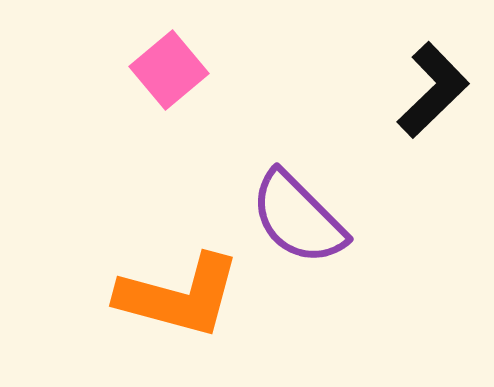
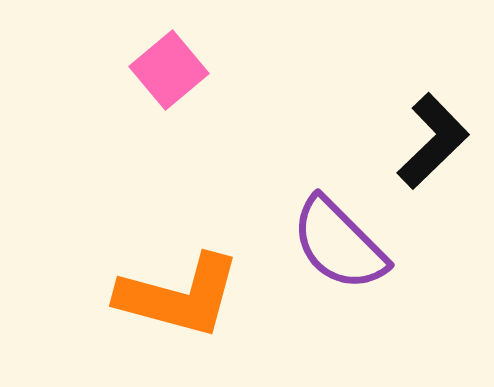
black L-shape: moved 51 px down
purple semicircle: moved 41 px right, 26 px down
